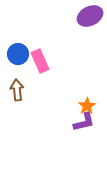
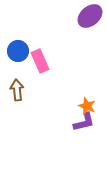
purple ellipse: rotated 15 degrees counterclockwise
blue circle: moved 3 px up
orange star: rotated 18 degrees counterclockwise
